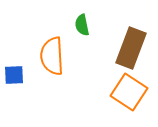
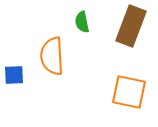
green semicircle: moved 3 px up
brown rectangle: moved 22 px up
orange square: rotated 21 degrees counterclockwise
